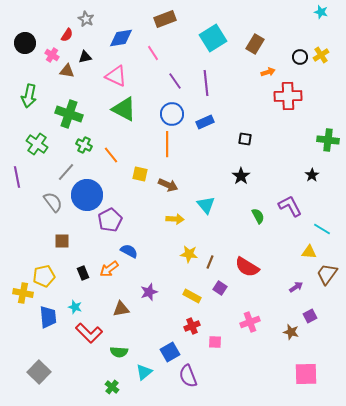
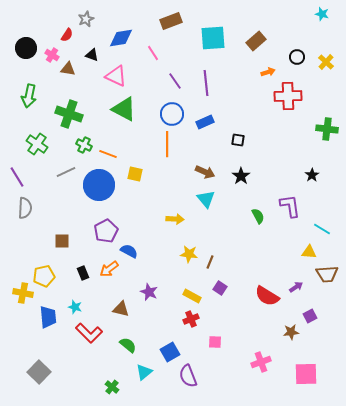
cyan star at (321, 12): moved 1 px right, 2 px down
gray star at (86, 19): rotated 21 degrees clockwise
brown rectangle at (165, 19): moved 6 px right, 2 px down
cyan square at (213, 38): rotated 28 degrees clockwise
black circle at (25, 43): moved 1 px right, 5 px down
brown rectangle at (255, 44): moved 1 px right, 3 px up; rotated 18 degrees clockwise
yellow cross at (321, 55): moved 5 px right, 7 px down; rotated 14 degrees counterclockwise
black triangle at (85, 57): moved 7 px right, 2 px up; rotated 32 degrees clockwise
black circle at (300, 57): moved 3 px left
brown triangle at (67, 71): moved 1 px right, 2 px up
black square at (245, 139): moved 7 px left, 1 px down
green cross at (328, 140): moved 1 px left, 11 px up
orange line at (111, 155): moved 3 px left, 1 px up; rotated 30 degrees counterclockwise
gray line at (66, 172): rotated 24 degrees clockwise
yellow square at (140, 174): moved 5 px left
purple line at (17, 177): rotated 20 degrees counterclockwise
brown arrow at (168, 185): moved 37 px right, 13 px up
blue circle at (87, 195): moved 12 px right, 10 px up
gray semicircle at (53, 202): moved 28 px left, 6 px down; rotated 40 degrees clockwise
cyan triangle at (206, 205): moved 6 px up
purple L-shape at (290, 206): rotated 20 degrees clockwise
purple pentagon at (110, 220): moved 4 px left, 11 px down
red semicircle at (247, 267): moved 20 px right, 29 px down
brown trapezoid at (327, 274): rotated 130 degrees counterclockwise
purple star at (149, 292): rotated 30 degrees counterclockwise
brown triangle at (121, 309): rotated 24 degrees clockwise
pink cross at (250, 322): moved 11 px right, 40 px down
red cross at (192, 326): moved 1 px left, 7 px up
brown star at (291, 332): rotated 21 degrees counterclockwise
green semicircle at (119, 352): moved 9 px right, 7 px up; rotated 144 degrees counterclockwise
